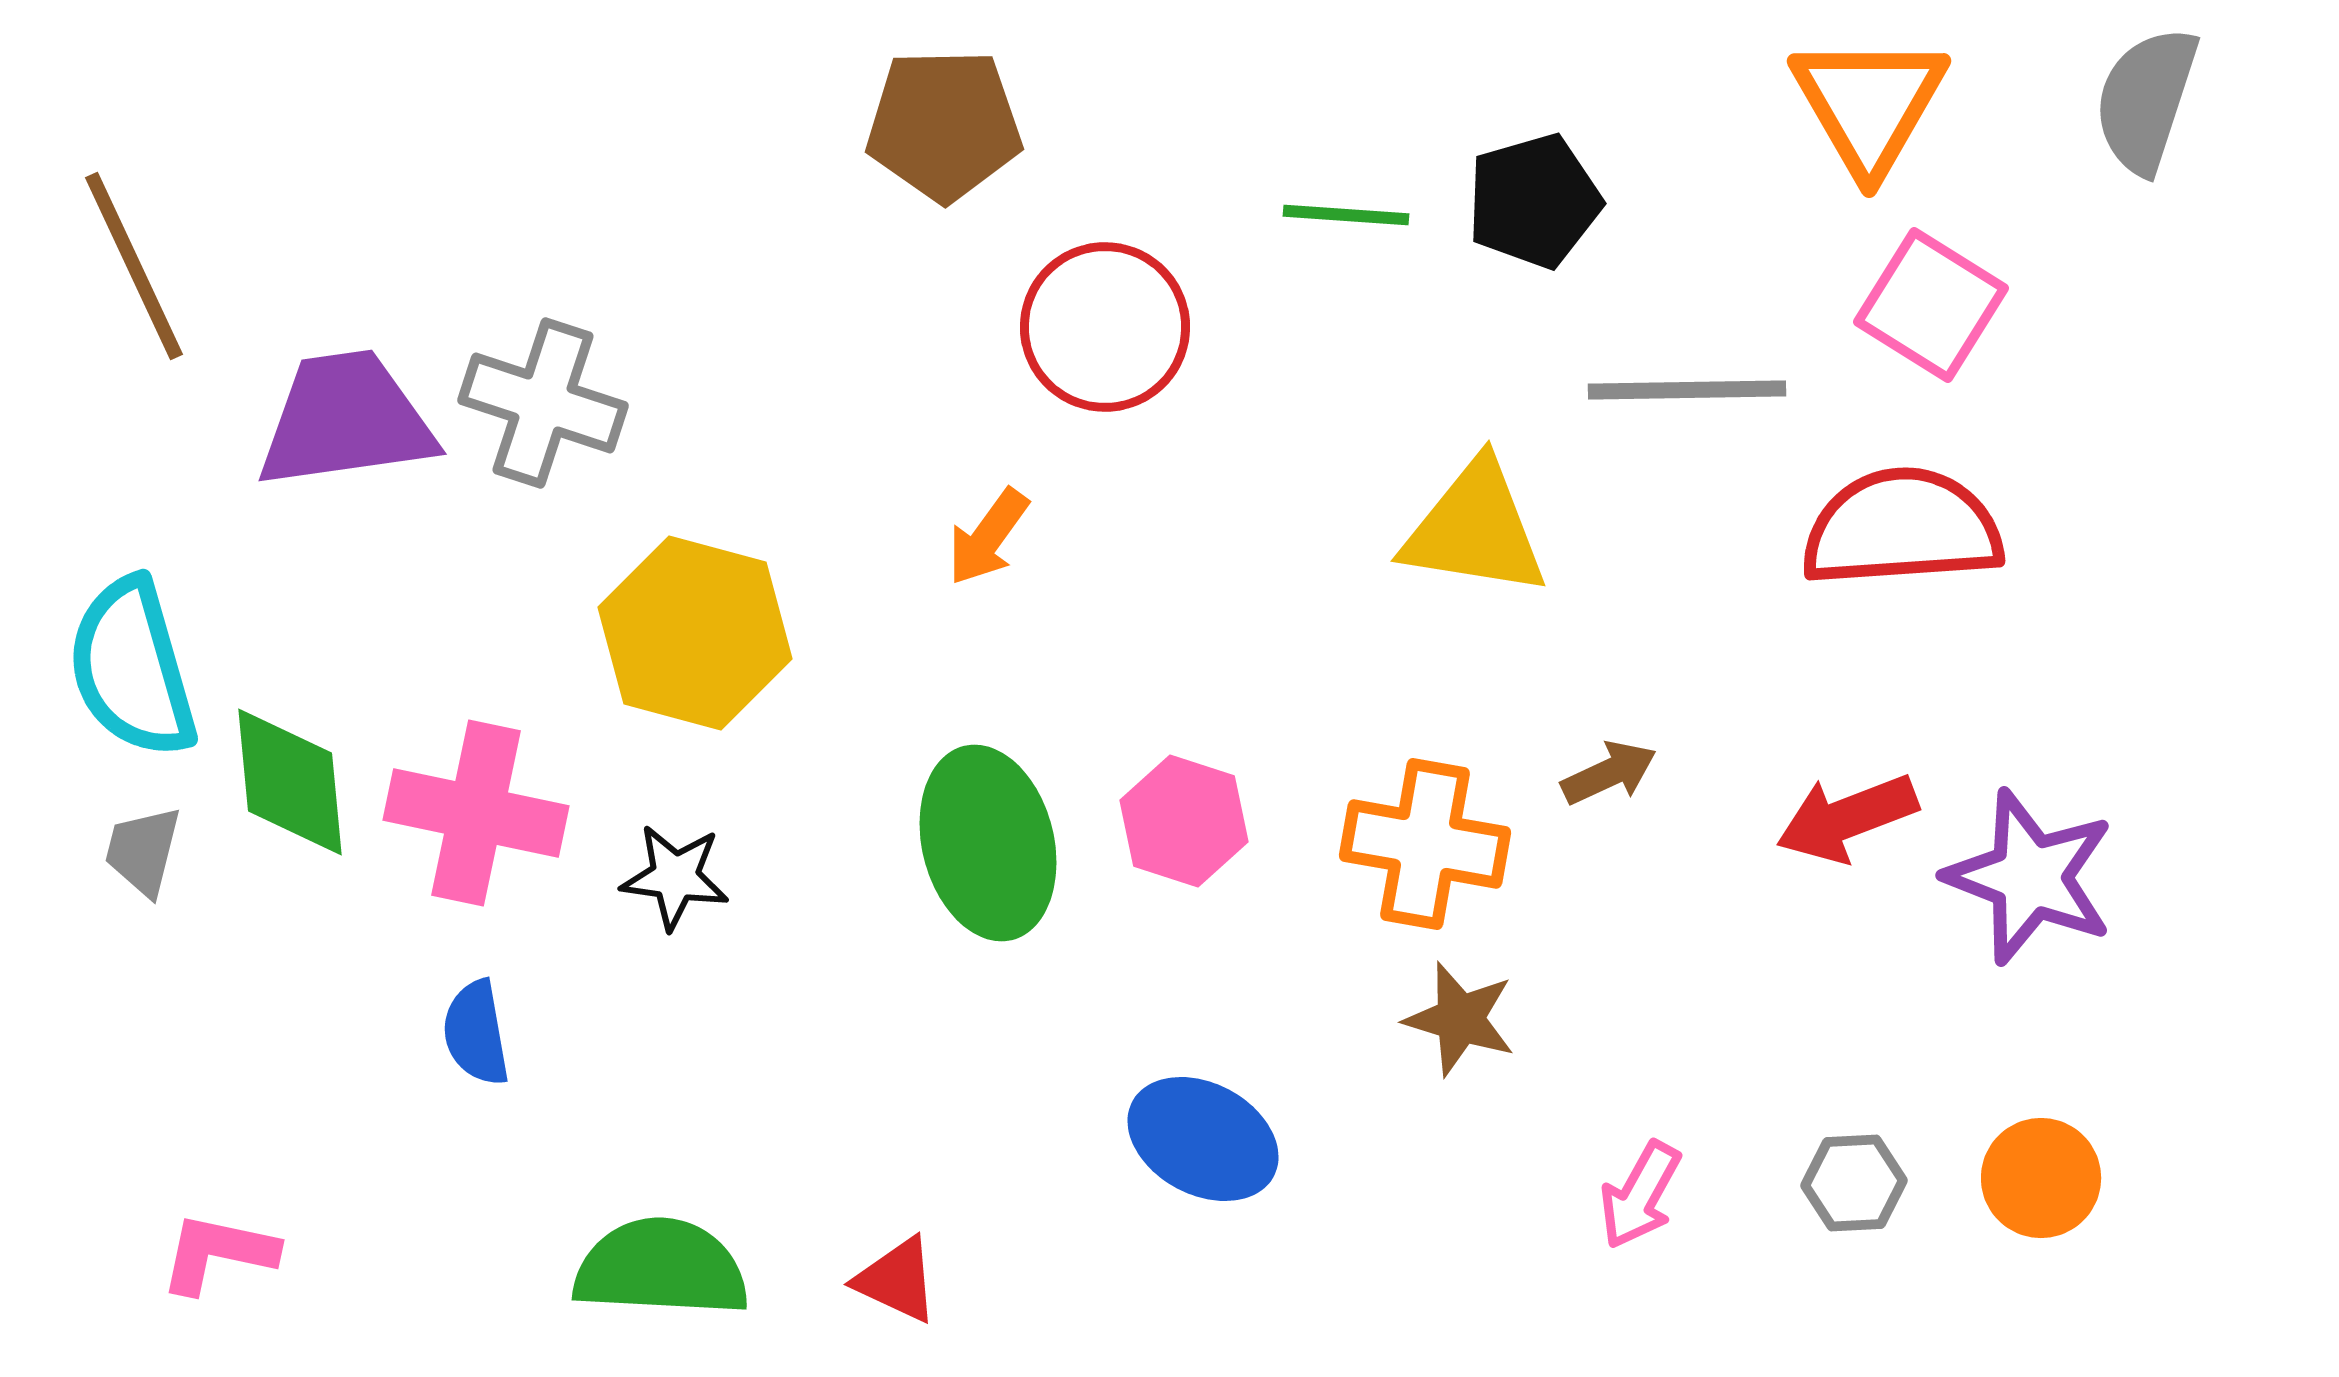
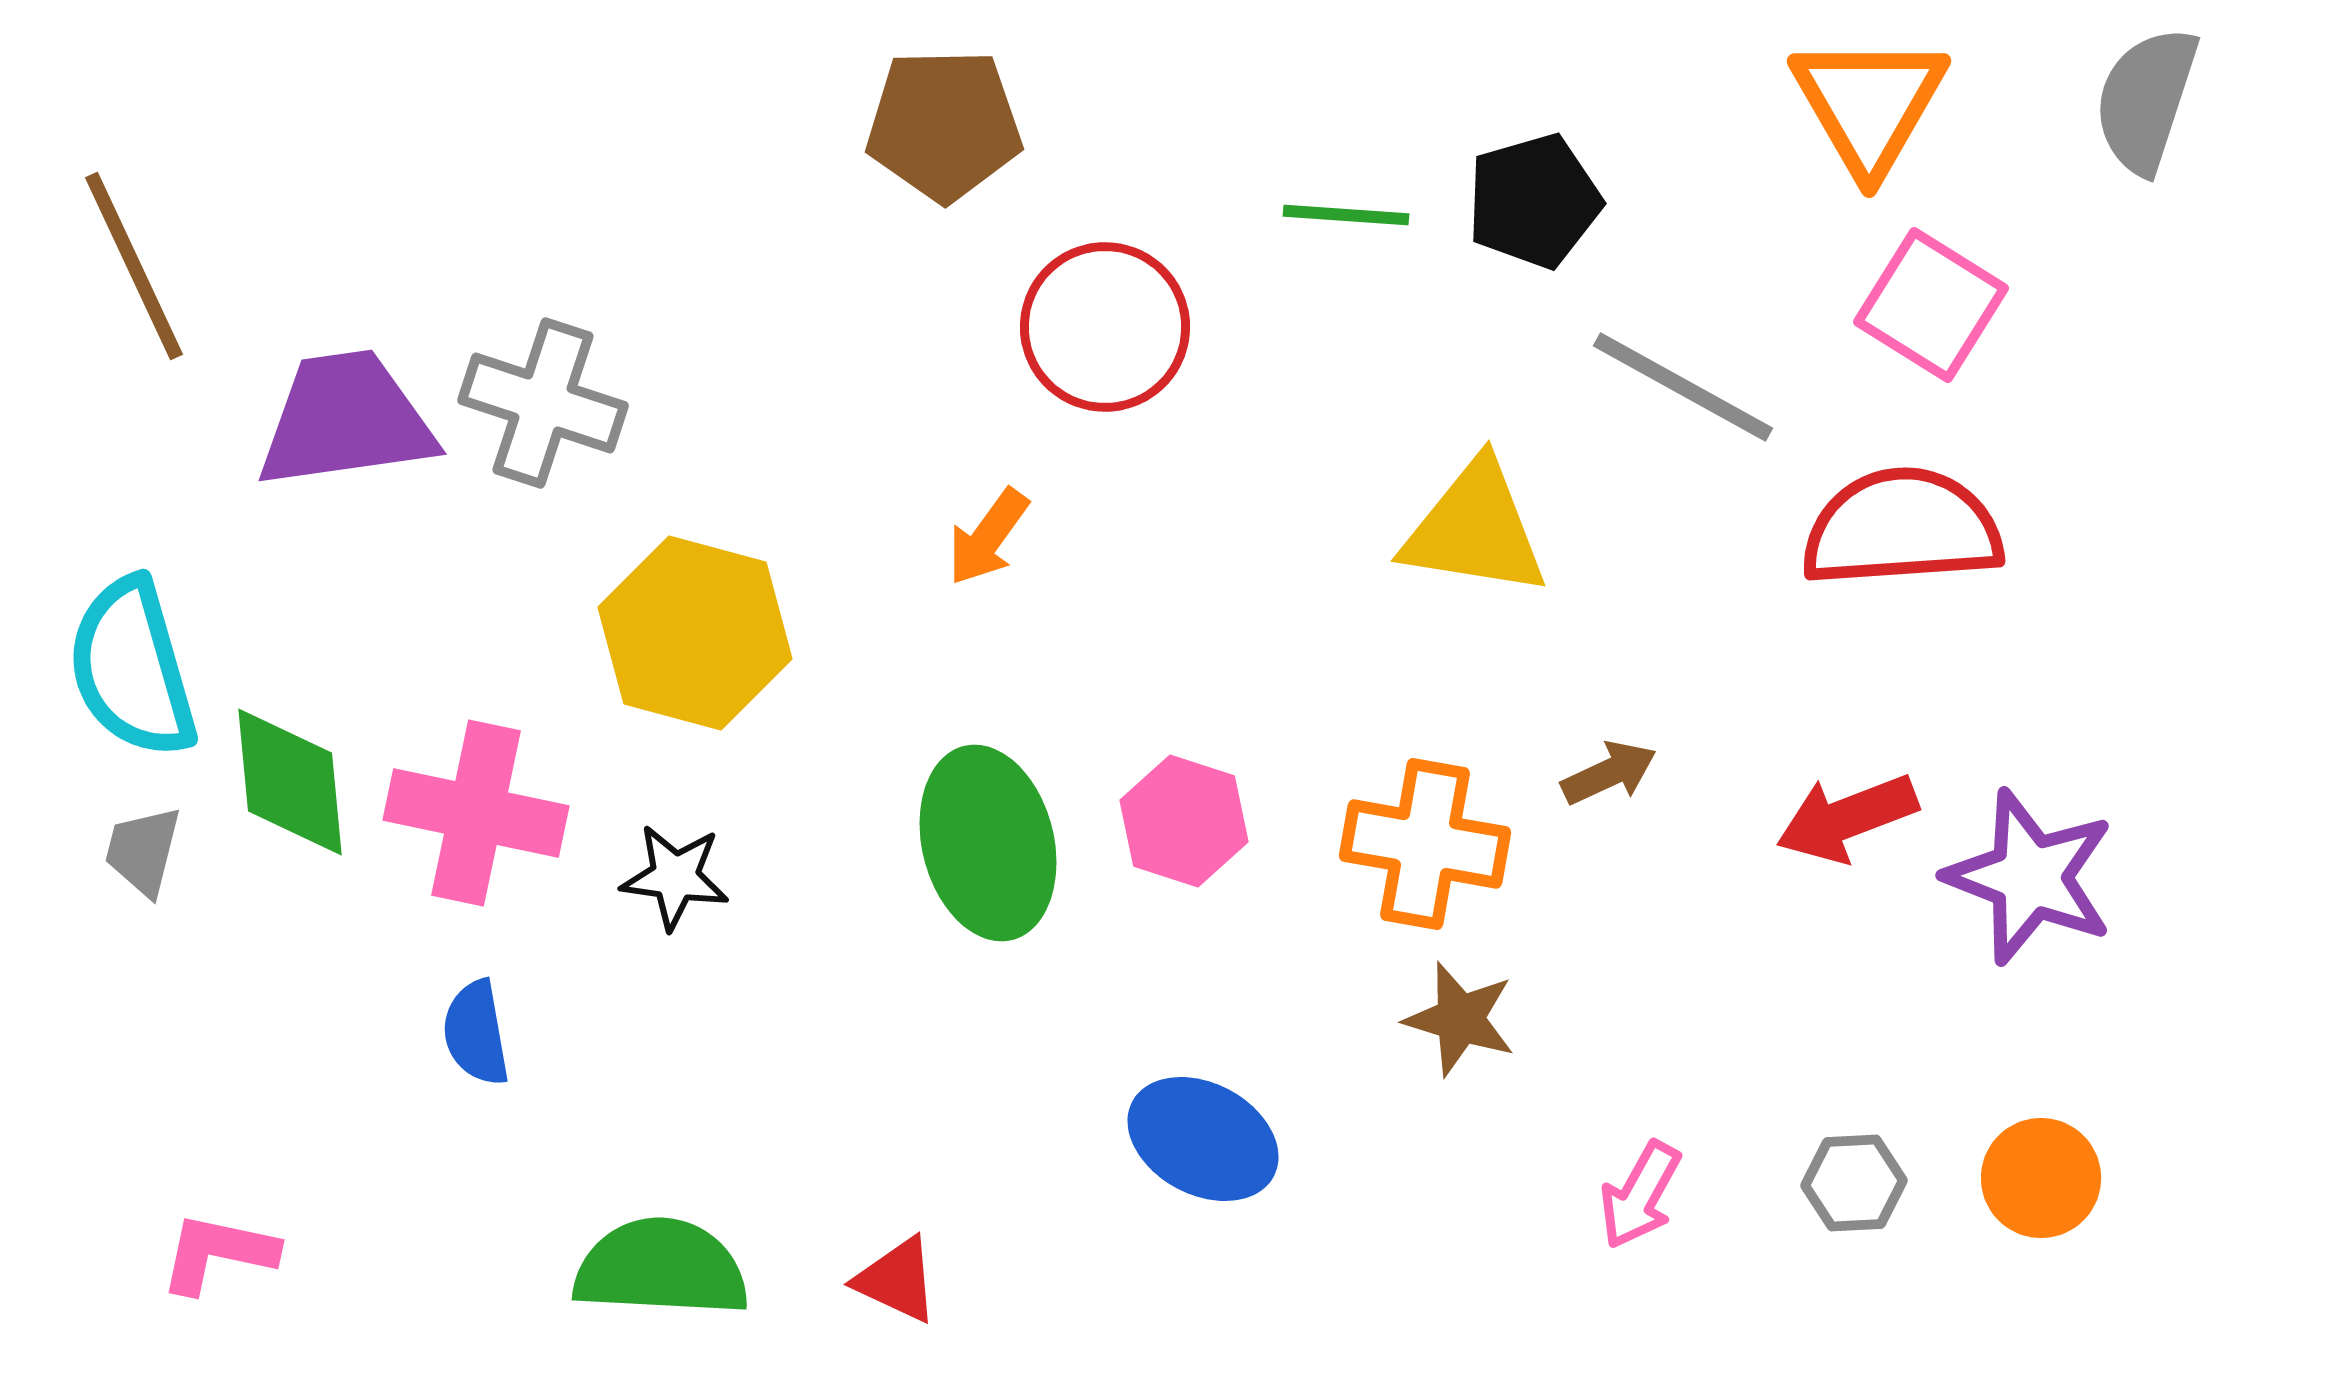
gray line: moved 4 px left, 3 px up; rotated 30 degrees clockwise
